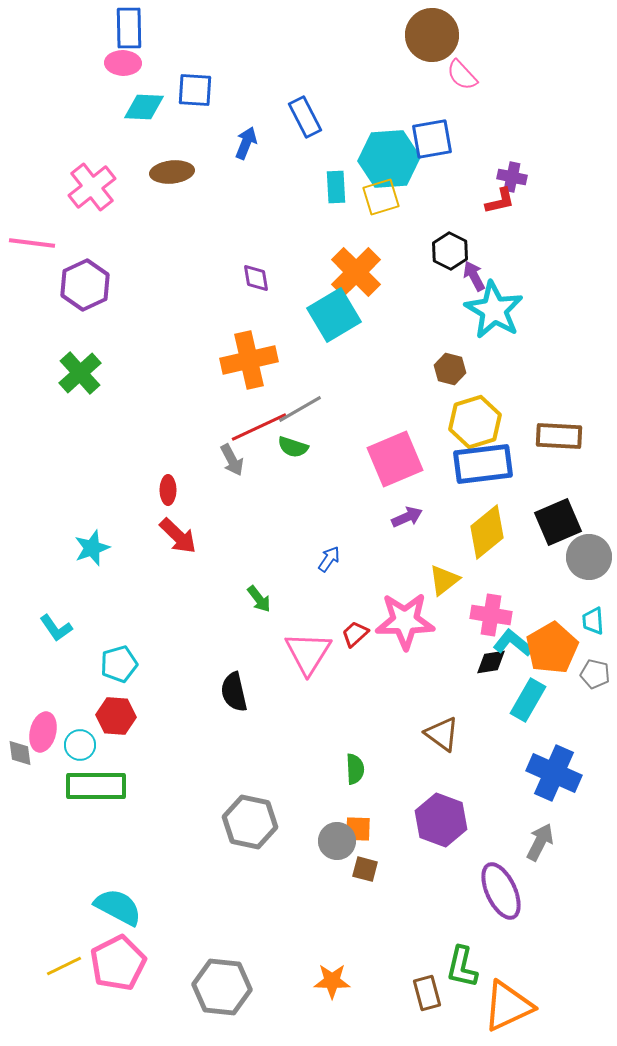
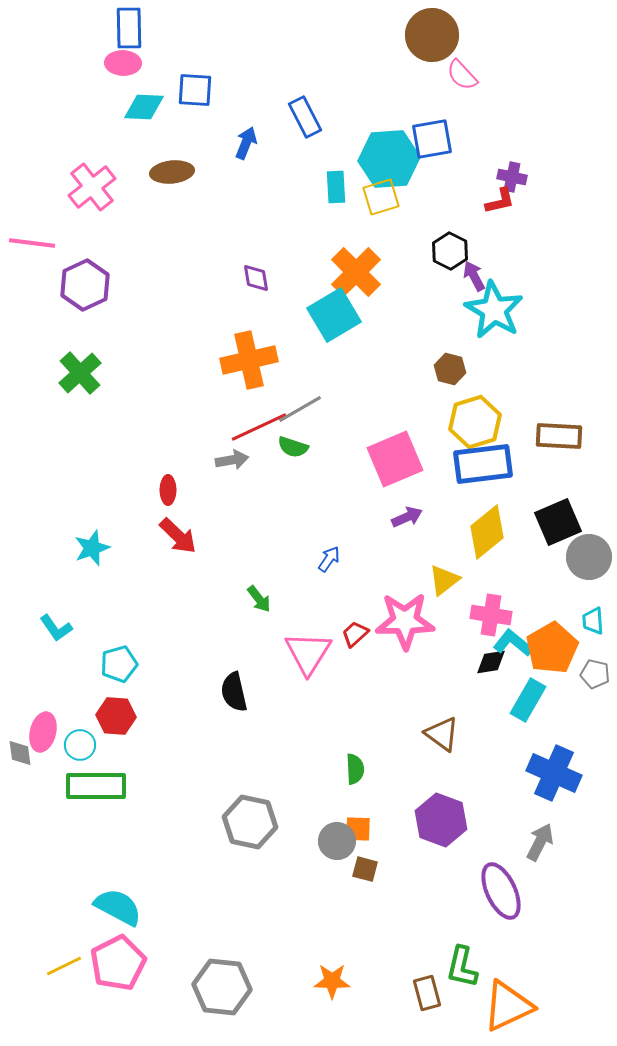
gray arrow at (232, 460): rotated 72 degrees counterclockwise
